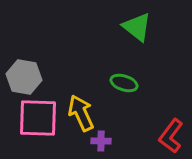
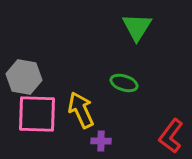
green triangle: rotated 24 degrees clockwise
yellow arrow: moved 3 px up
pink square: moved 1 px left, 4 px up
